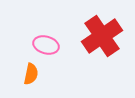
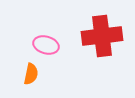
red cross: rotated 27 degrees clockwise
